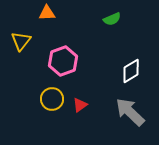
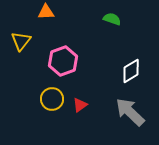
orange triangle: moved 1 px left, 1 px up
green semicircle: rotated 138 degrees counterclockwise
